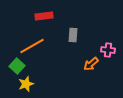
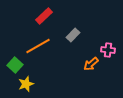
red rectangle: rotated 36 degrees counterclockwise
gray rectangle: rotated 40 degrees clockwise
orange line: moved 6 px right
green square: moved 2 px left, 1 px up
